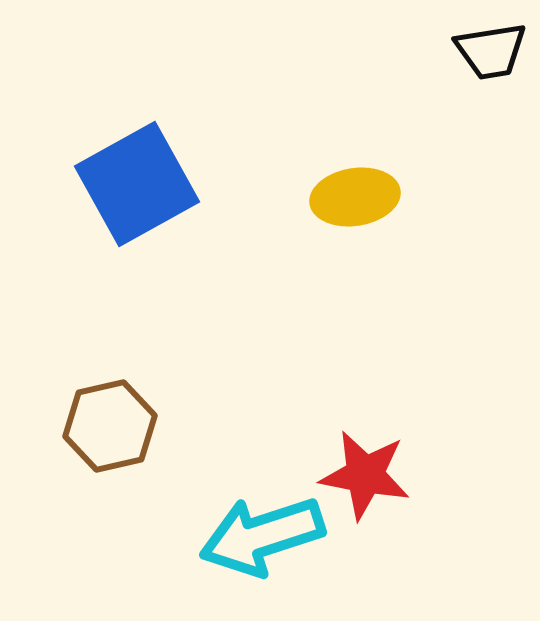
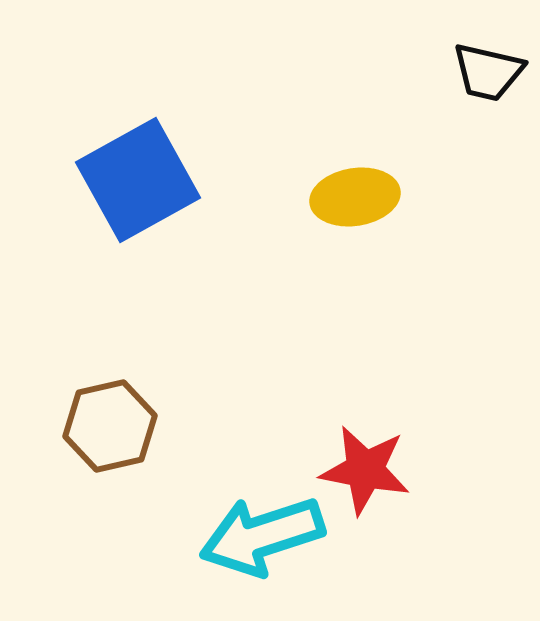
black trapezoid: moved 3 px left, 21 px down; rotated 22 degrees clockwise
blue square: moved 1 px right, 4 px up
red star: moved 5 px up
